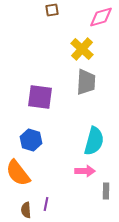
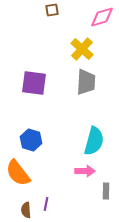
pink diamond: moved 1 px right
purple square: moved 6 px left, 14 px up
